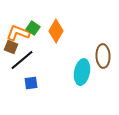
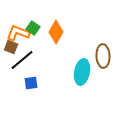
orange diamond: moved 1 px down
